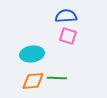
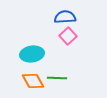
blue semicircle: moved 1 px left, 1 px down
pink square: rotated 30 degrees clockwise
orange diamond: rotated 65 degrees clockwise
